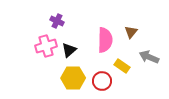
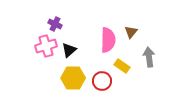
purple cross: moved 2 px left, 3 px down
pink semicircle: moved 3 px right
gray arrow: rotated 60 degrees clockwise
